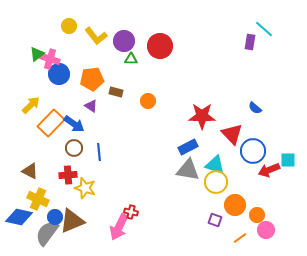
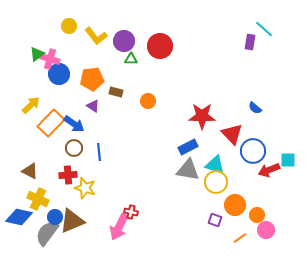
purple triangle at (91, 106): moved 2 px right
